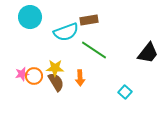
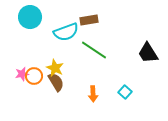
black trapezoid: rotated 110 degrees clockwise
yellow star: rotated 24 degrees clockwise
orange arrow: moved 13 px right, 16 px down
